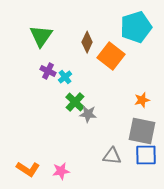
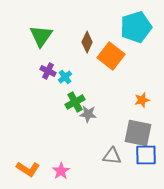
green cross: rotated 18 degrees clockwise
gray square: moved 4 px left, 2 px down
pink star: rotated 24 degrees counterclockwise
